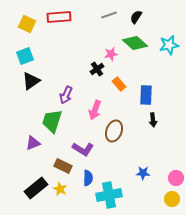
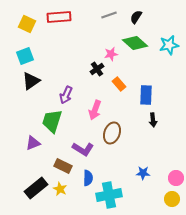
brown ellipse: moved 2 px left, 2 px down
